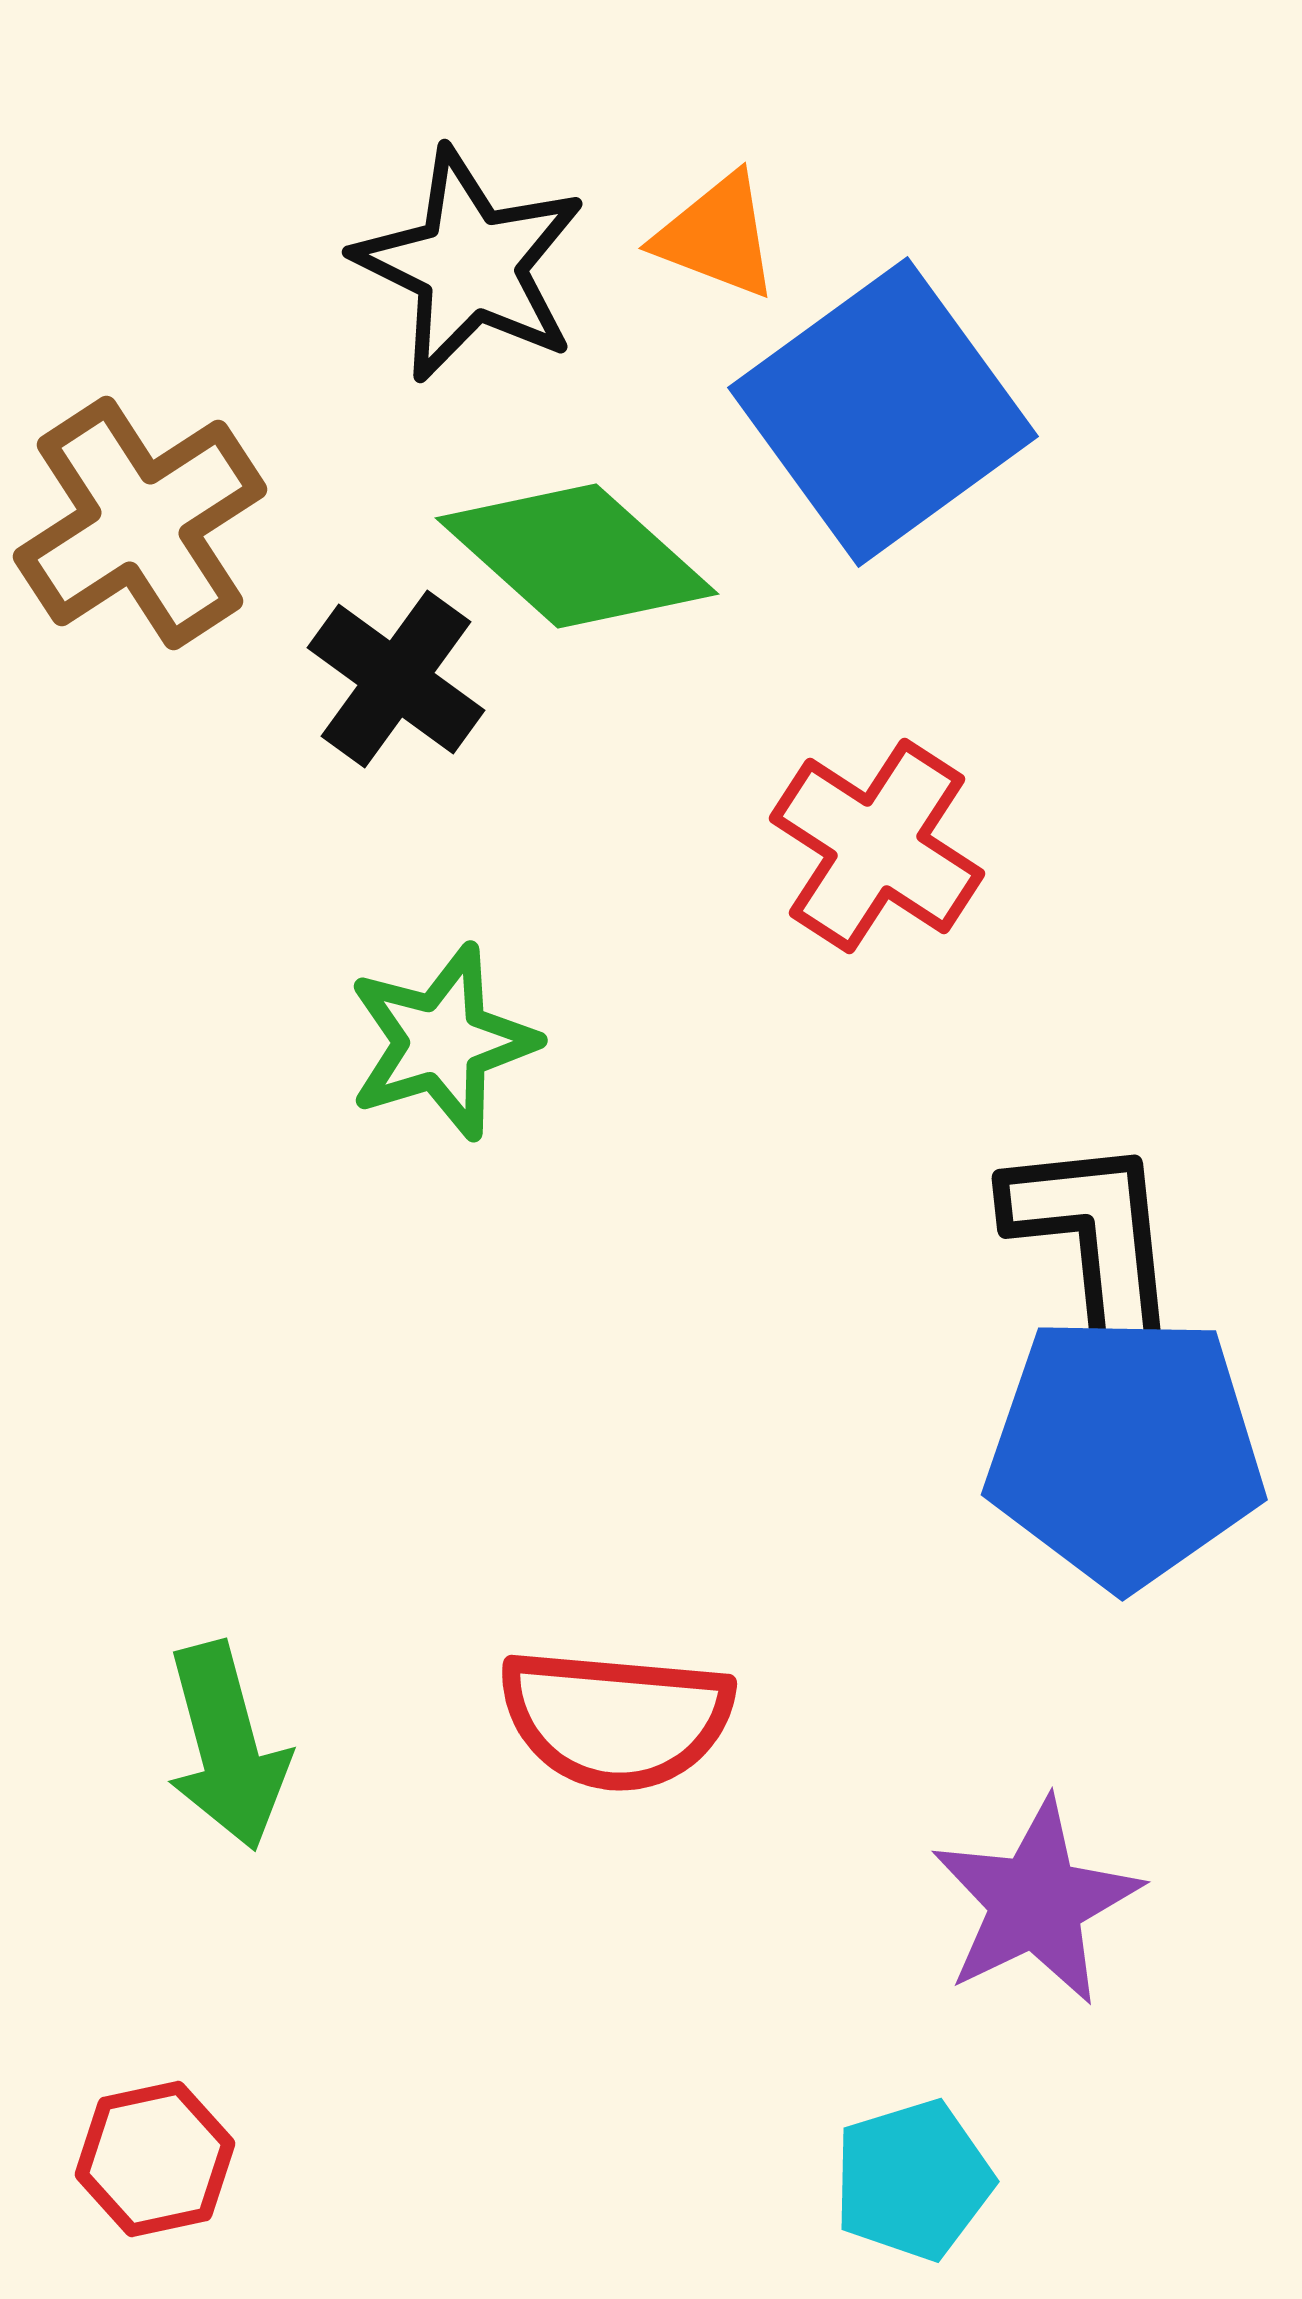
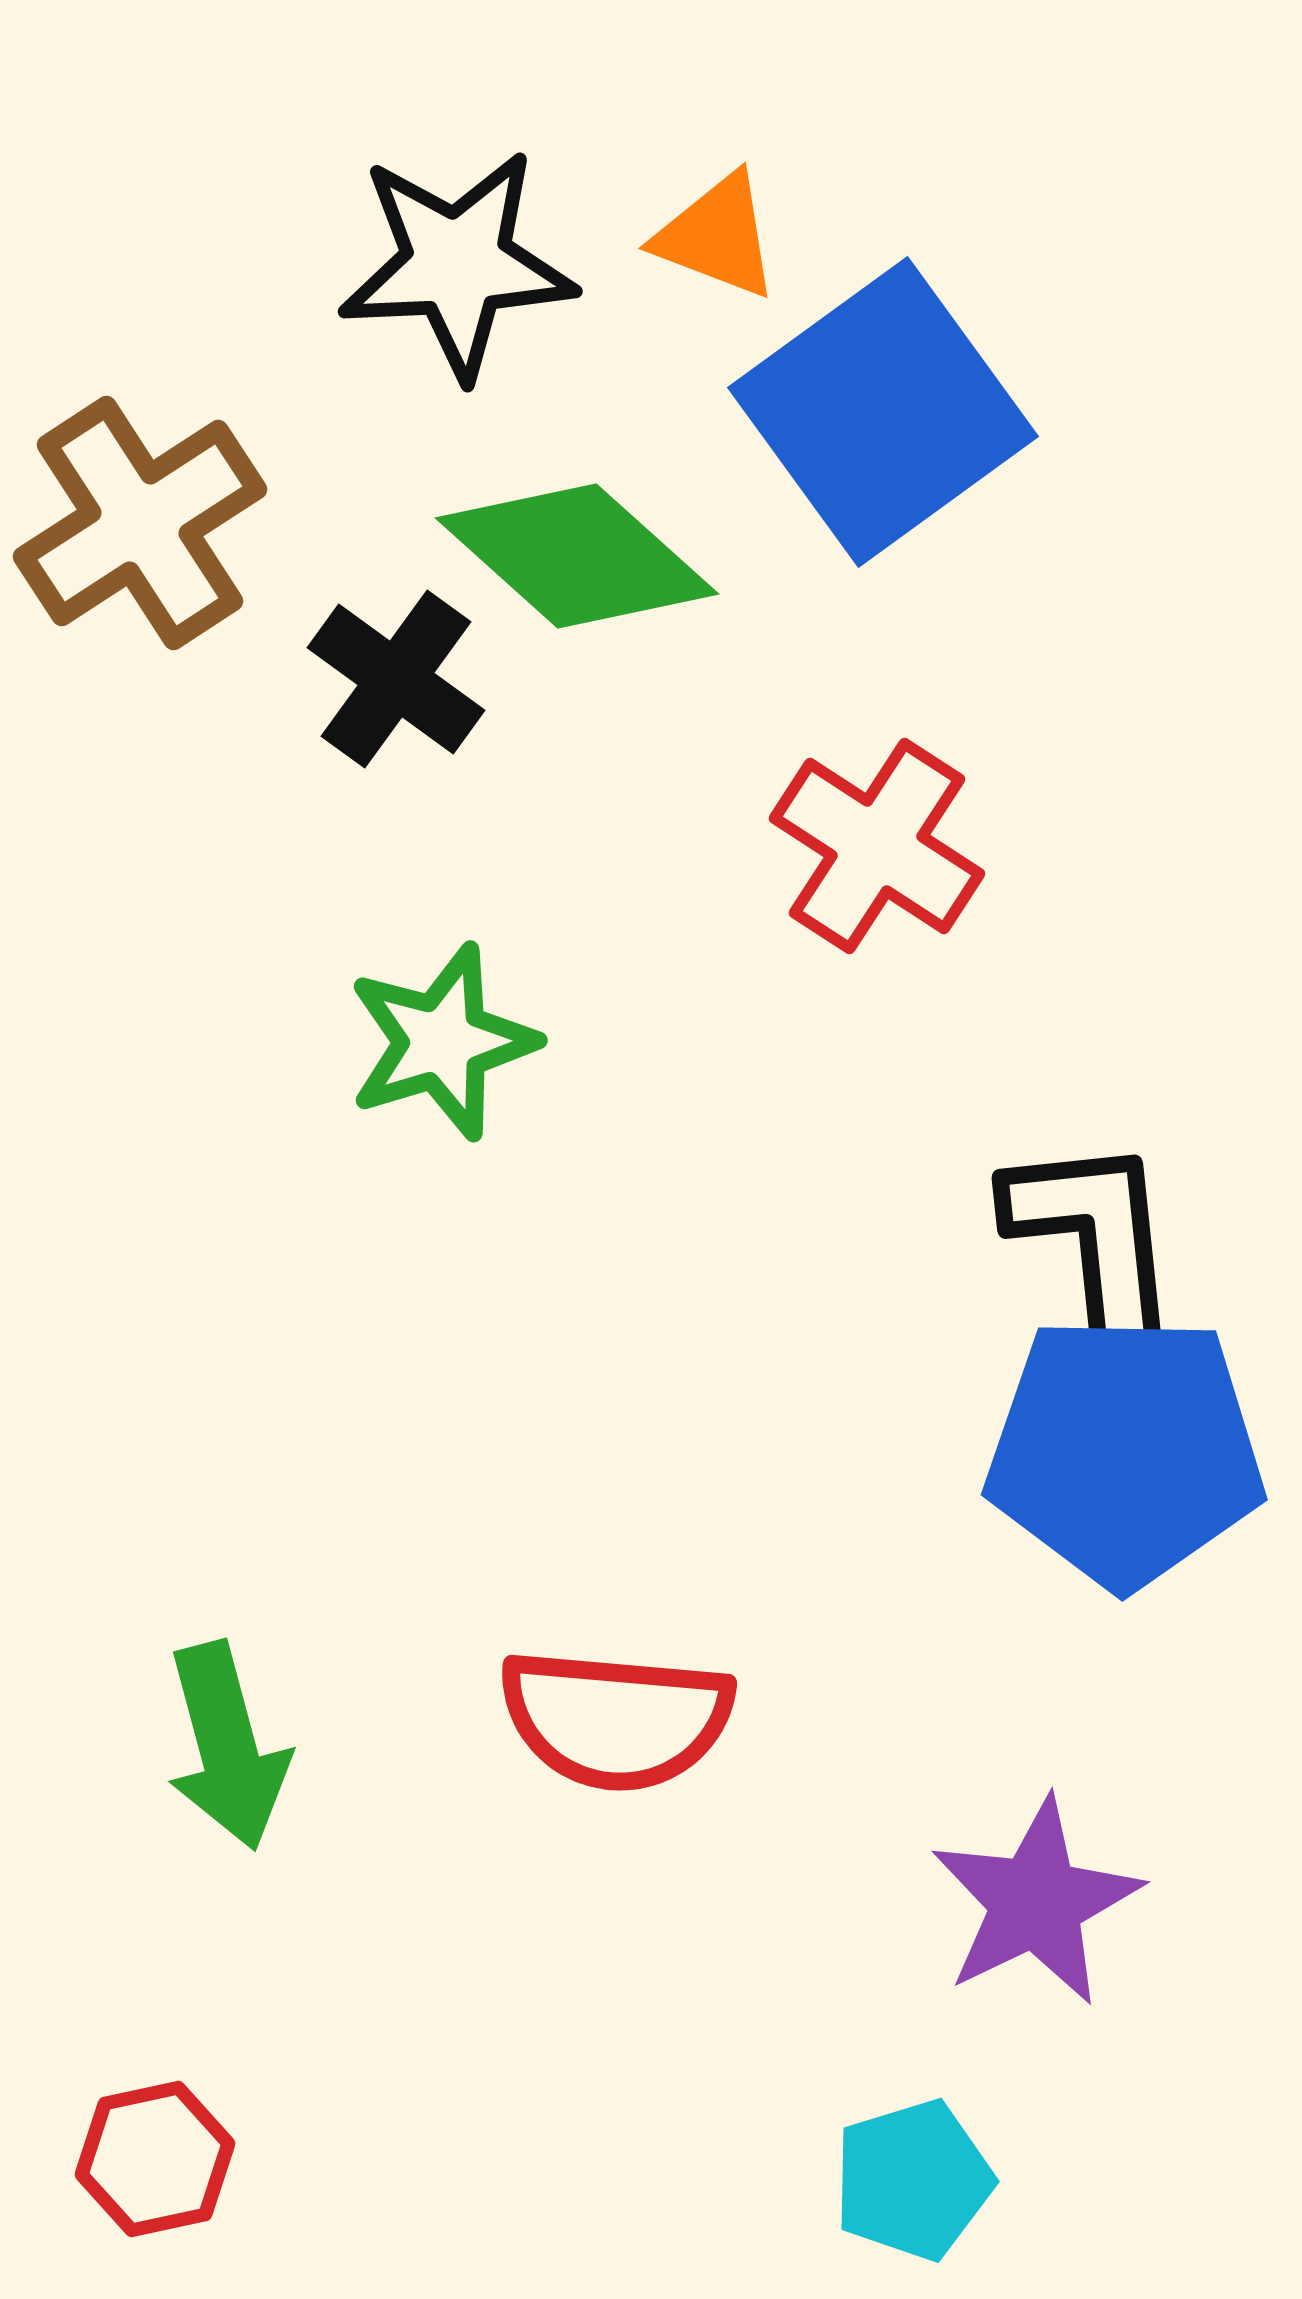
black star: moved 13 px left, 1 px up; rotated 29 degrees counterclockwise
